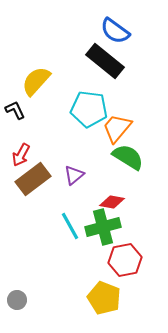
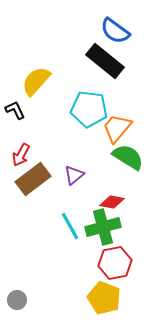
red hexagon: moved 10 px left, 3 px down
